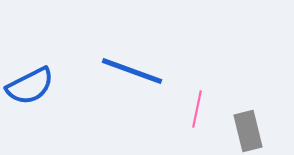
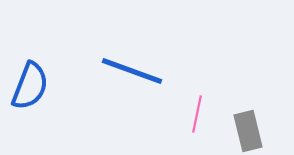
blue semicircle: rotated 42 degrees counterclockwise
pink line: moved 5 px down
